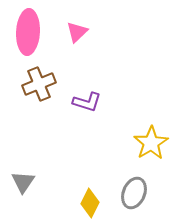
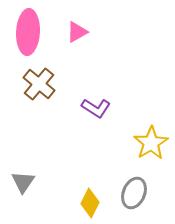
pink triangle: rotated 15 degrees clockwise
brown cross: rotated 28 degrees counterclockwise
purple L-shape: moved 9 px right, 6 px down; rotated 16 degrees clockwise
